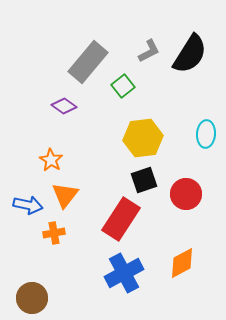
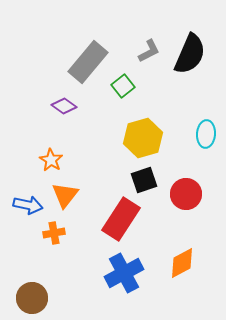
black semicircle: rotated 9 degrees counterclockwise
yellow hexagon: rotated 9 degrees counterclockwise
